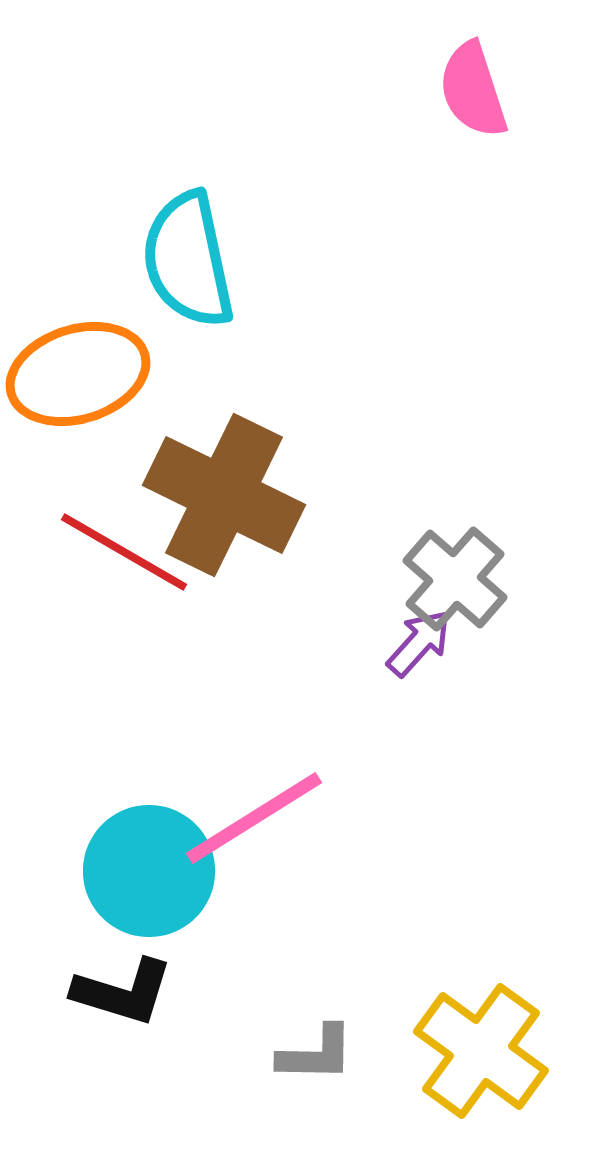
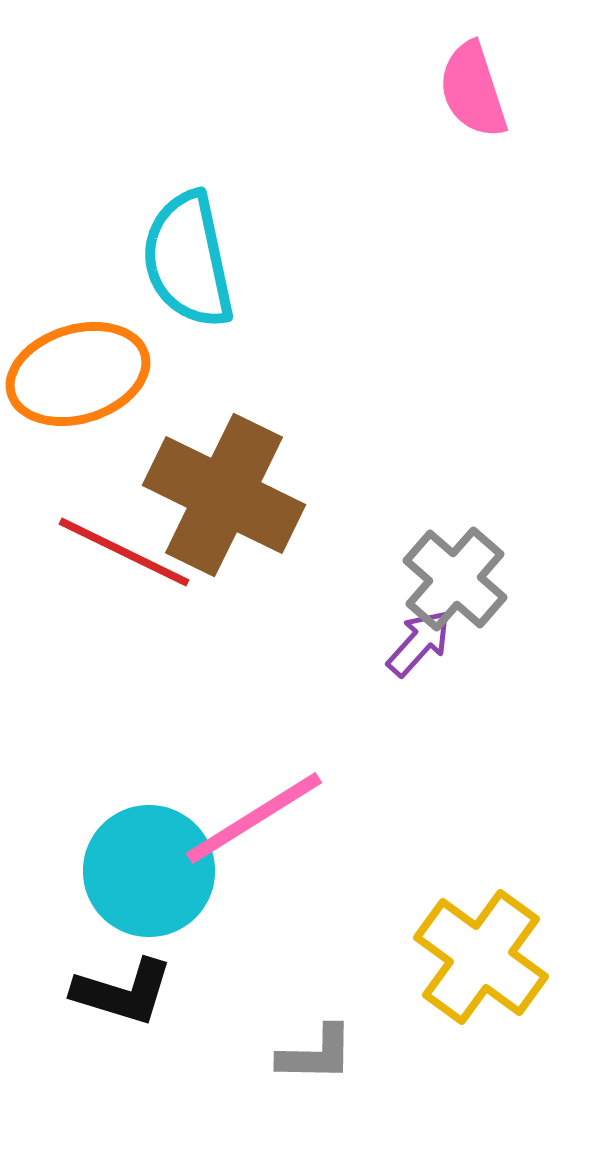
red line: rotated 4 degrees counterclockwise
yellow cross: moved 94 px up
